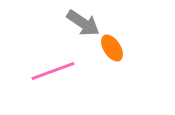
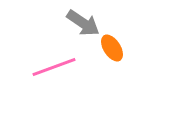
pink line: moved 1 px right, 4 px up
